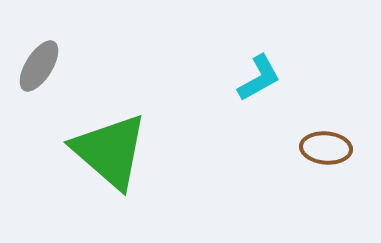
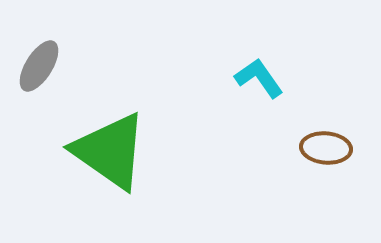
cyan L-shape: rotated 96 degrees counterclockwise
green triangle: rotated 6 degrees counterclockwise
